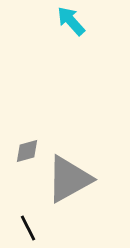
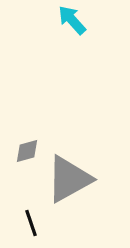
cyan arrow: moved 1 px right, 1 px up
black line: moved 3 px right, 5 px up; rotated 8 degrees clockwise
